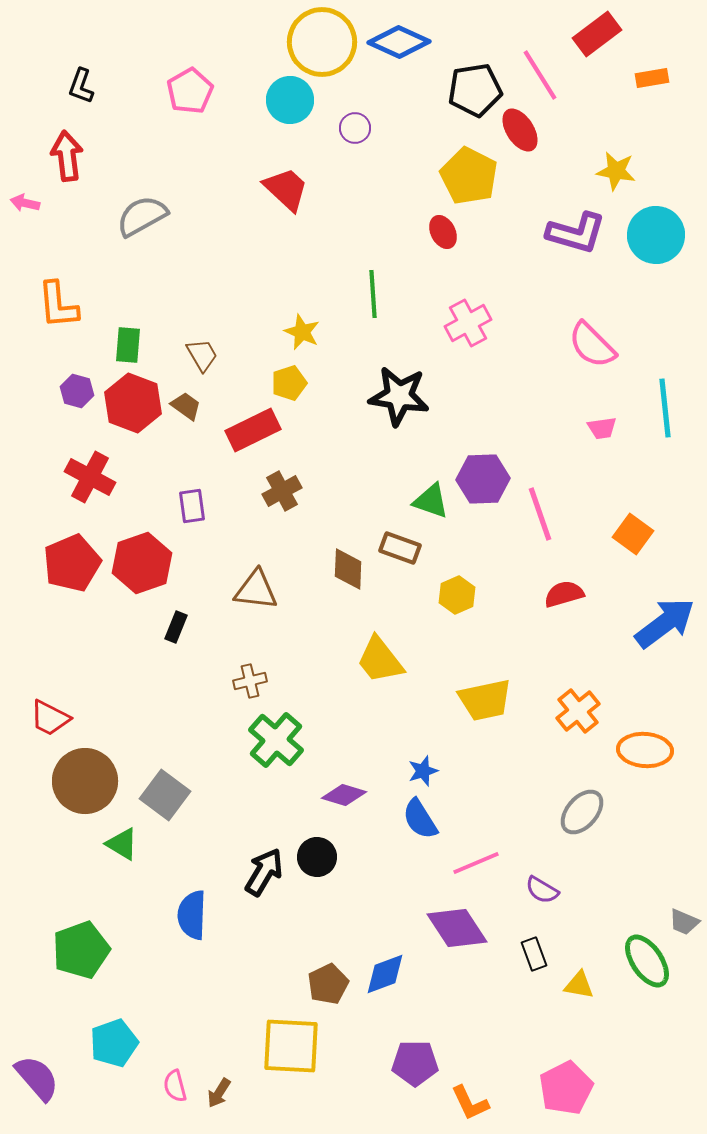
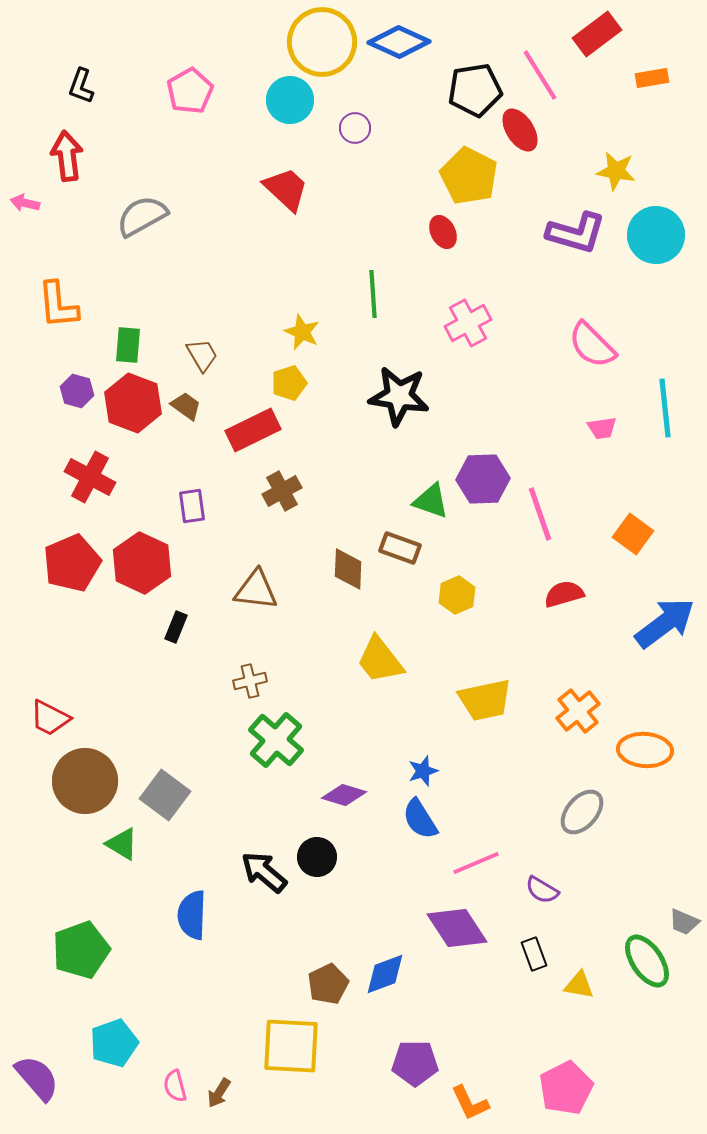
red hexagon at (142, 563): rotated 16 degrees counterclockwise
black arrow at (264, 872): rotated 81 degrees counterclockwise
